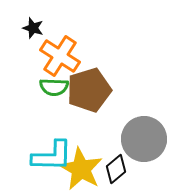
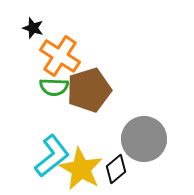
cyan L-shape: rotated 39 degrees counterclockwise
